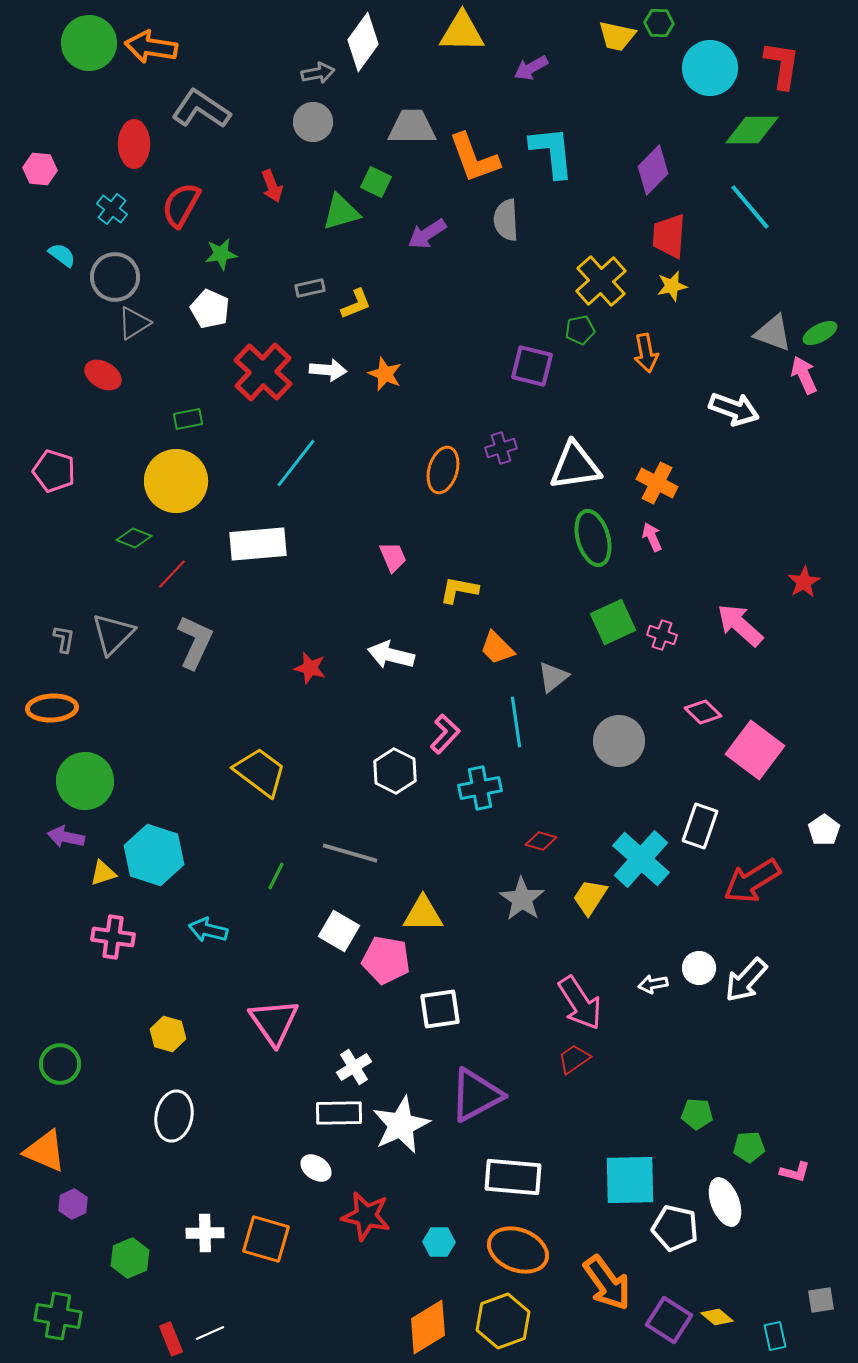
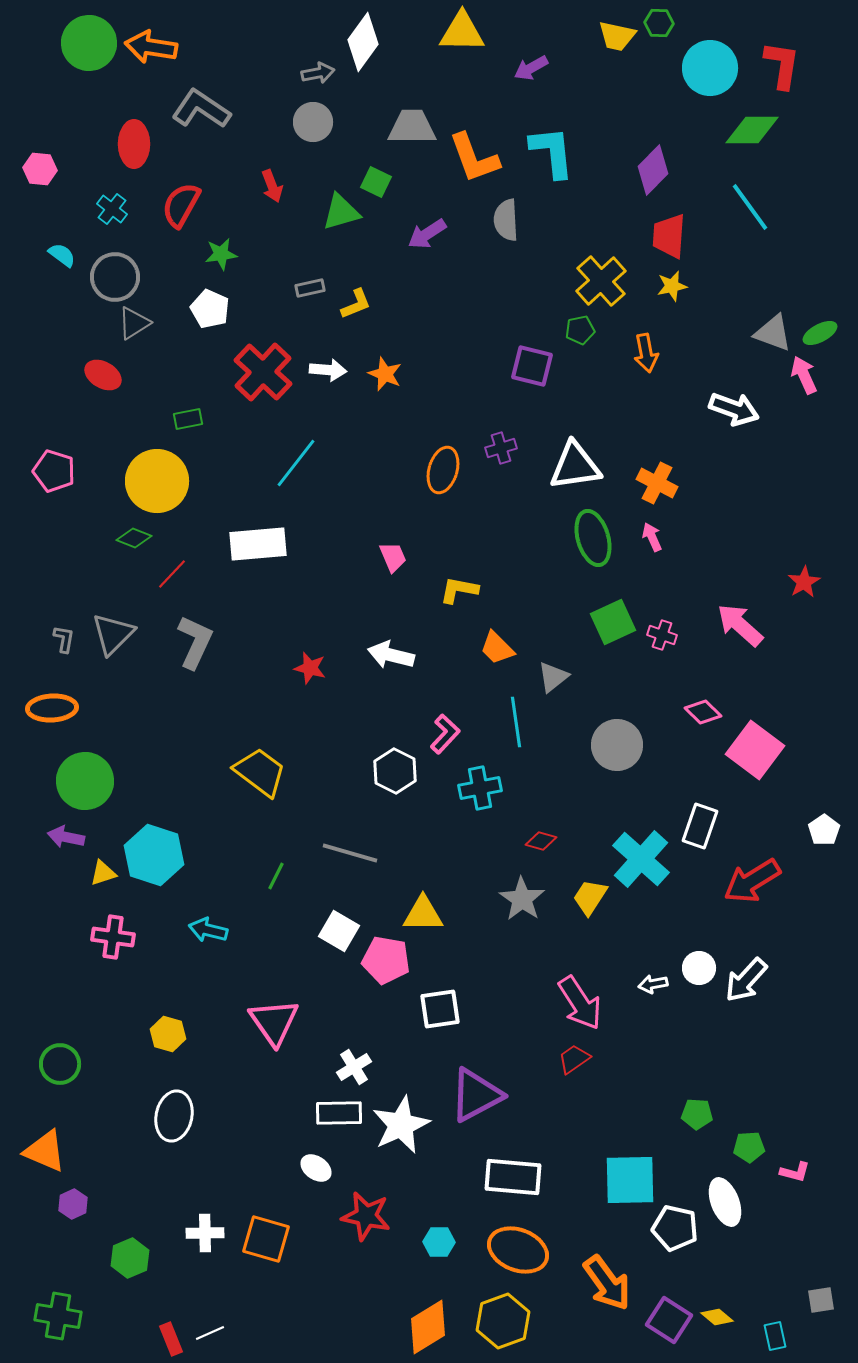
cyan line at (750, 207): rotated 4 degrees clockwise
yellow circle at (176, 481): moved 19 px left
gray circle at (619, 741): moved 2 px left, 4 px down
